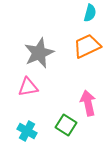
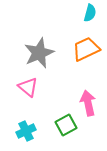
orange trapezoid: moved 1 px left, 3 px down
pink triangle: rotated 50 degrees clockwise
green square: rotated 30 degrees clockwise
cyan cross: moved 1 px left; rotated 36 degrees clockwise
